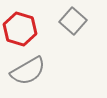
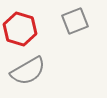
gray square: moved 2 px right; rotated 28 degrees clockwise
